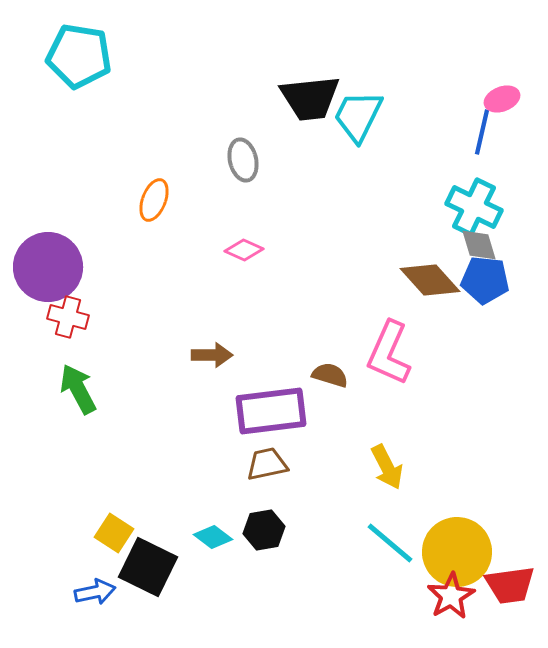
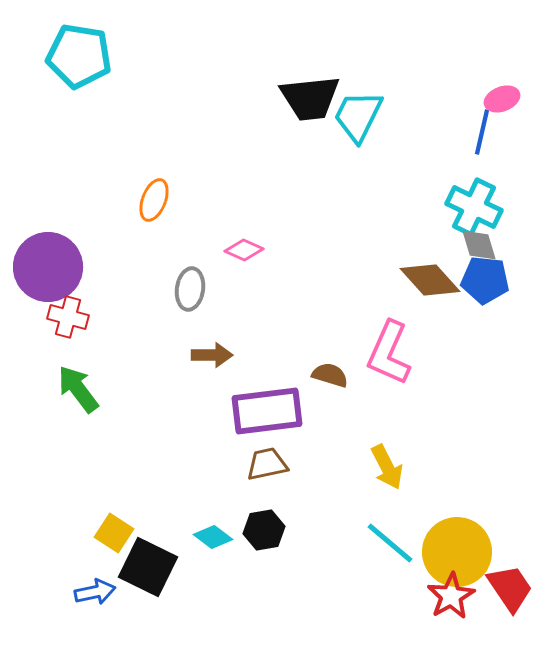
gray ellipse: moved 53 px left, 129 px down; rotated 21 degrees clockwise
green arrow: rotated 9 degrees counterclockwise
purple rectangle: moved 4 px left
red trapezoid: moved 3 px down; rotated 116 degrees counterclockwise
